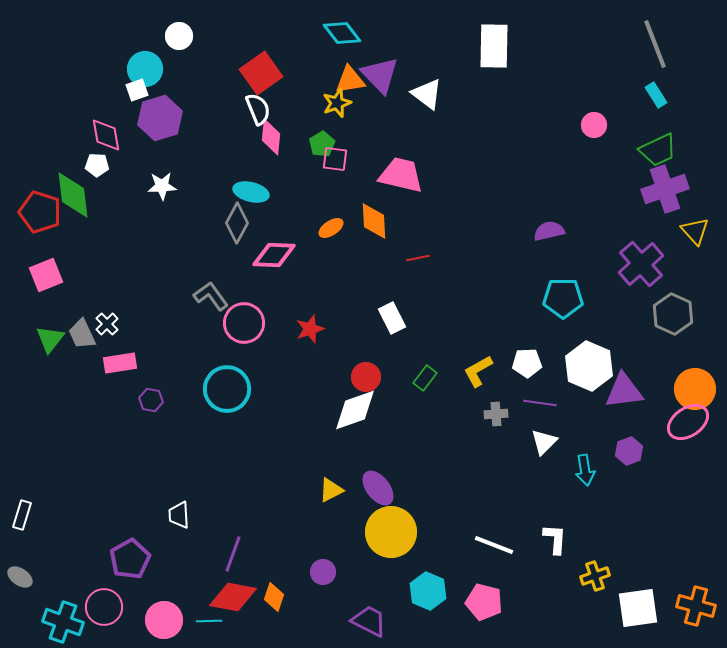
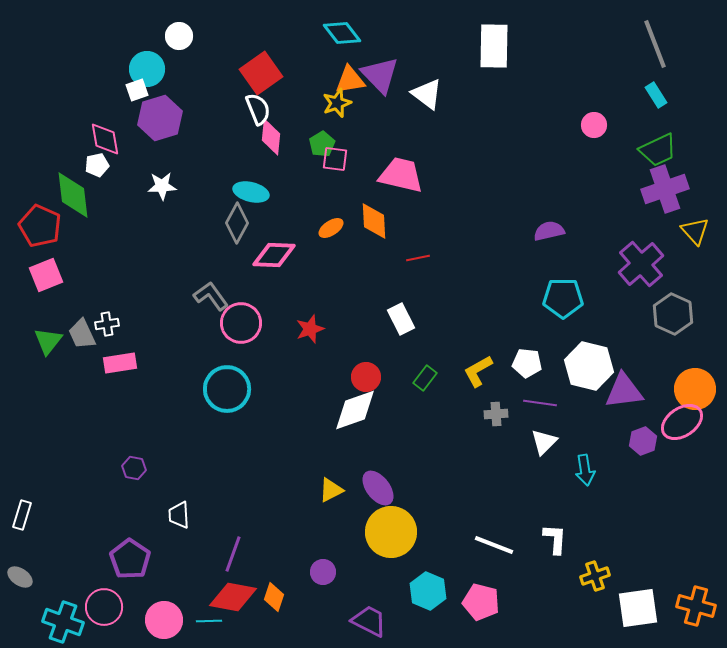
cyan circle at (145, 69): moved 2 px right
pink diamond at (106, 135): moved 1 px left, 4 px down
white pentagon at (97, 165): rotated 15 degrees counterclockwise
red pentagon at (40, 212): moved 14 px down; rotated 6 degrees clockwise
white rectangle at (392, 318): moved 9 px right, 1 px down
pink circle at (244, 323): moved 3 px left
white cross at (107, 324): rotated 35 degrees clockwise
green triangle at (50, 339): moved 2 px left, 2 px down
white pentagon at (527, 363): rotated 8 degrees clockwise
white hexagon at (589, 366): rotated 9 degrees counterclockwise
purple hexagon at (151, 400): moved 17 px left, 68 px down
pink ellipse at (688, 422): moved 6 px left
purple hexagon at (629, 451): moved 14 px right, 10 px up
purple pentagon at (130, 559): rotated 9 degrees counterclockwise
pink pentagon at (484, 602): moved 3 px left
